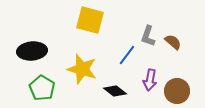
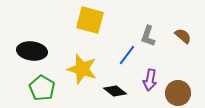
brown semicircle: moved 10 px right, 6 px up
black ellipse: rotated 12 degrees clockwise
brown circle: moved 1 px right, 2 px down
